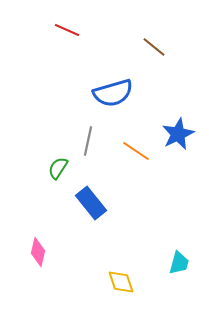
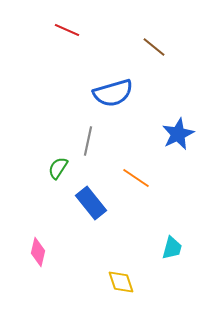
orange line: moved 27 px down
cyan trapezoid: moved 7 px left, 15 px up
